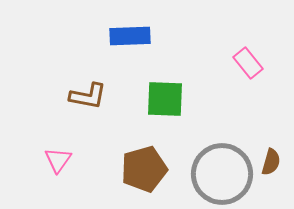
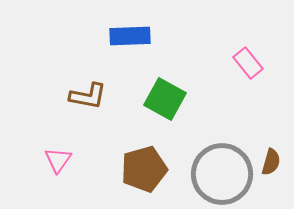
green square: rotated 27 degrees clockwise
